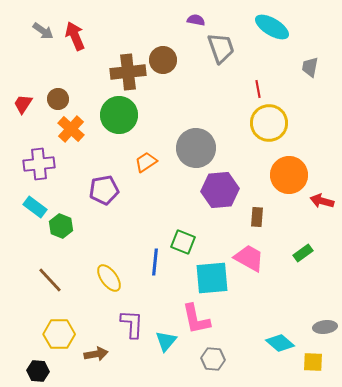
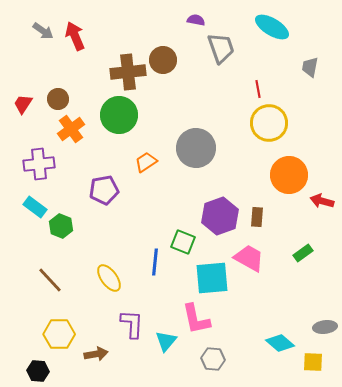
orange cross at (71, 129): rotated 12 degrees clockwise
purple hexagon at (220, 190): moved 26 px down; rotated 15 degrees counterclockwise
